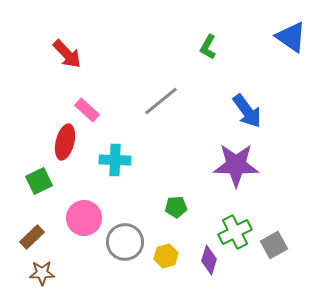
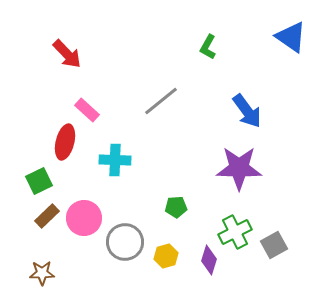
purple star: moved 3 px right, 3 px down
brown rectangle: moved 15 px right, 21 px up
